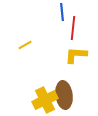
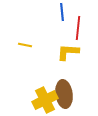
red line: moved 5 px right
yellow line: rotated 40 degrees clockwise
yellow L-shape: moved 8 px left, 3 px up
brown ellipse: moved 1 px up
